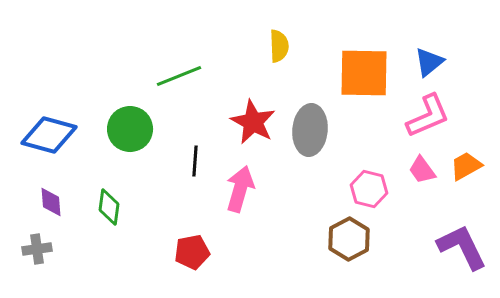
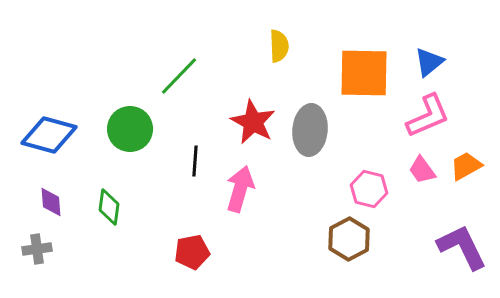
green line: rotated 24 degrees counterclockwise
